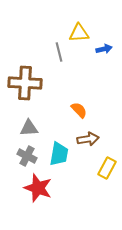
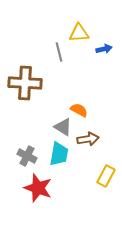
orange semicircle: rotated 18 degrees counterclockwise
gray triangle: moved 34 px right, 1 px up; rotated 36 degrees clockwise
yellow rectangle: moved 1 px left, 8 px down
